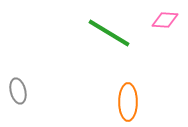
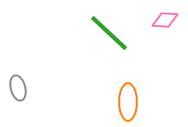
green line: rotated 12 degrees clockwise
gray ellipse: moved 3 px up
